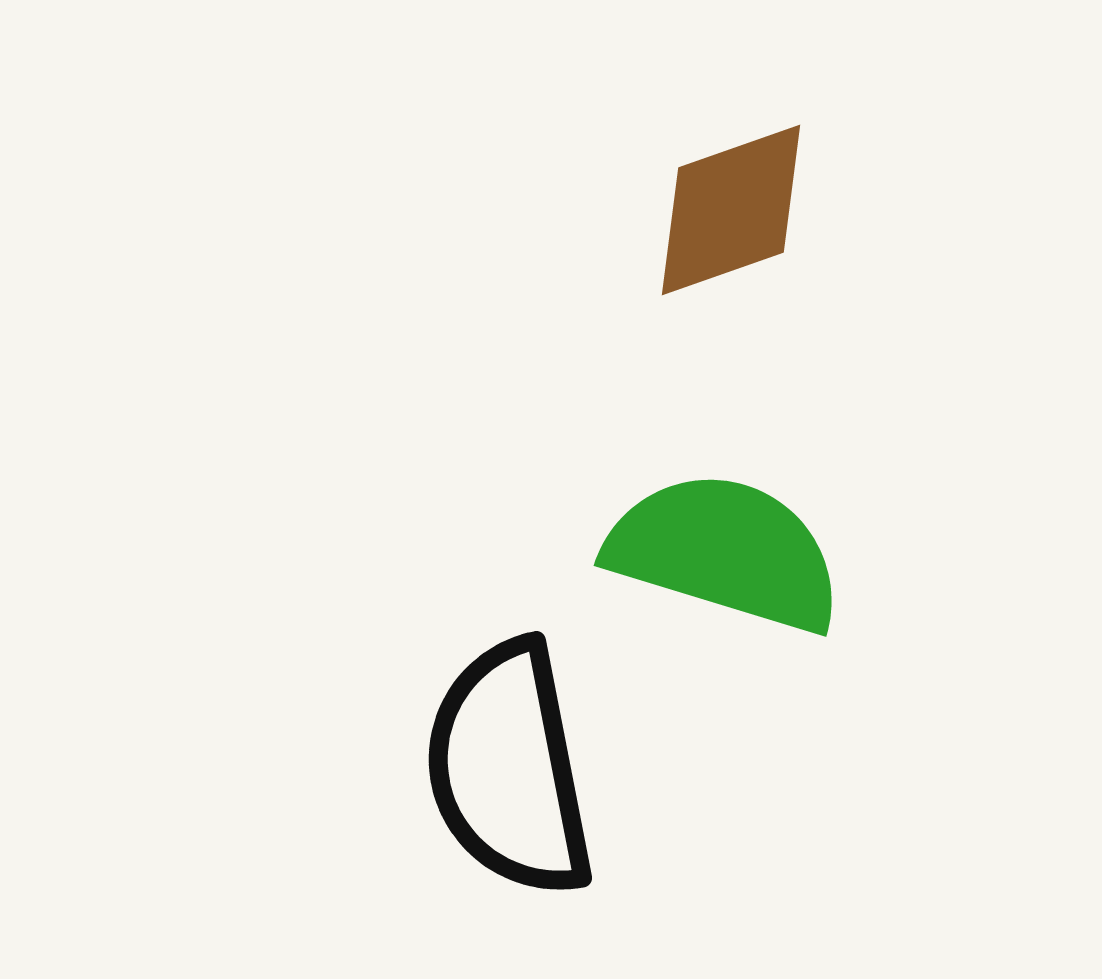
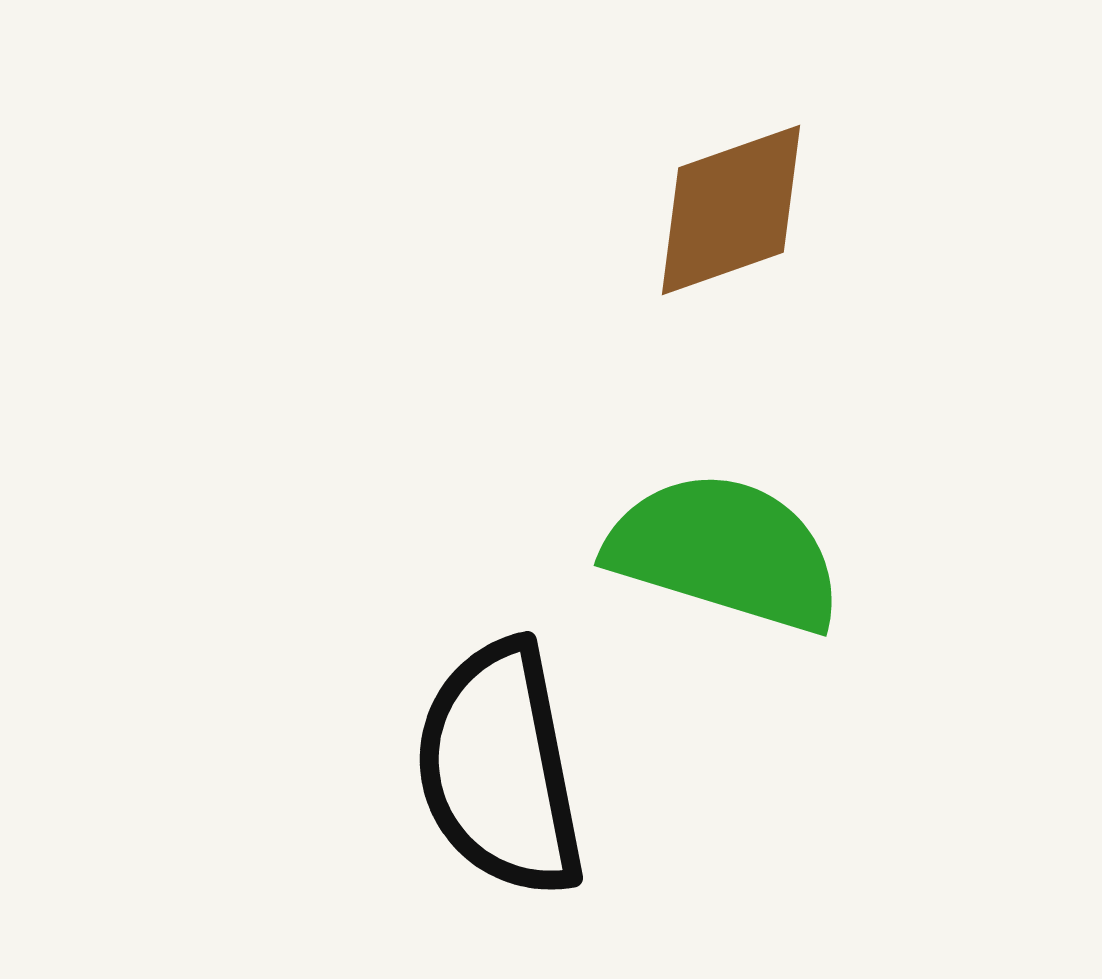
black semicircle: moved 9 px left
